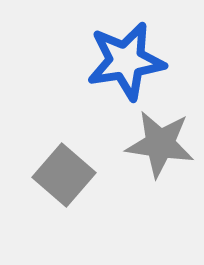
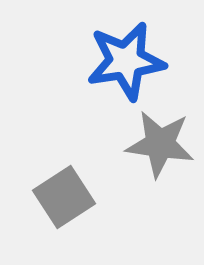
gray square: moved 22 px down; rotated 16 degrees clockwise
